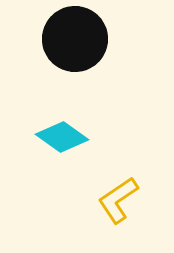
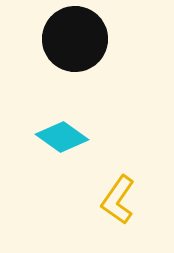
yellow L-shape: rotated 21 degrees counterclockwise
